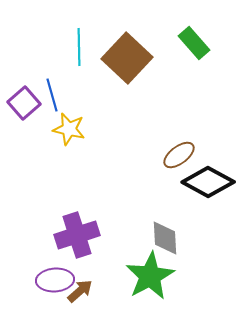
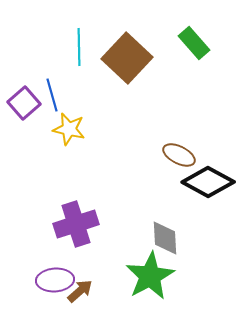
brown ellipse: rotated 64 degrees clockwise
purple cross: moved 1 px left, 11 px up
